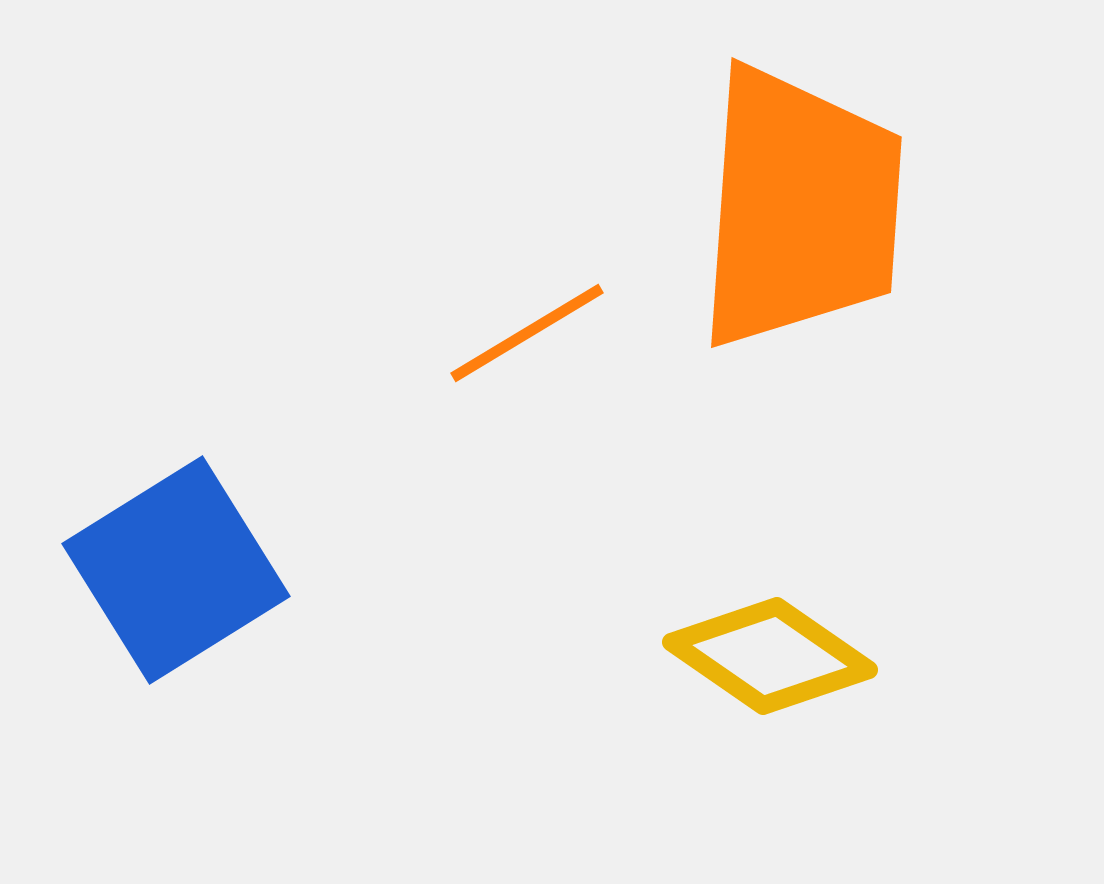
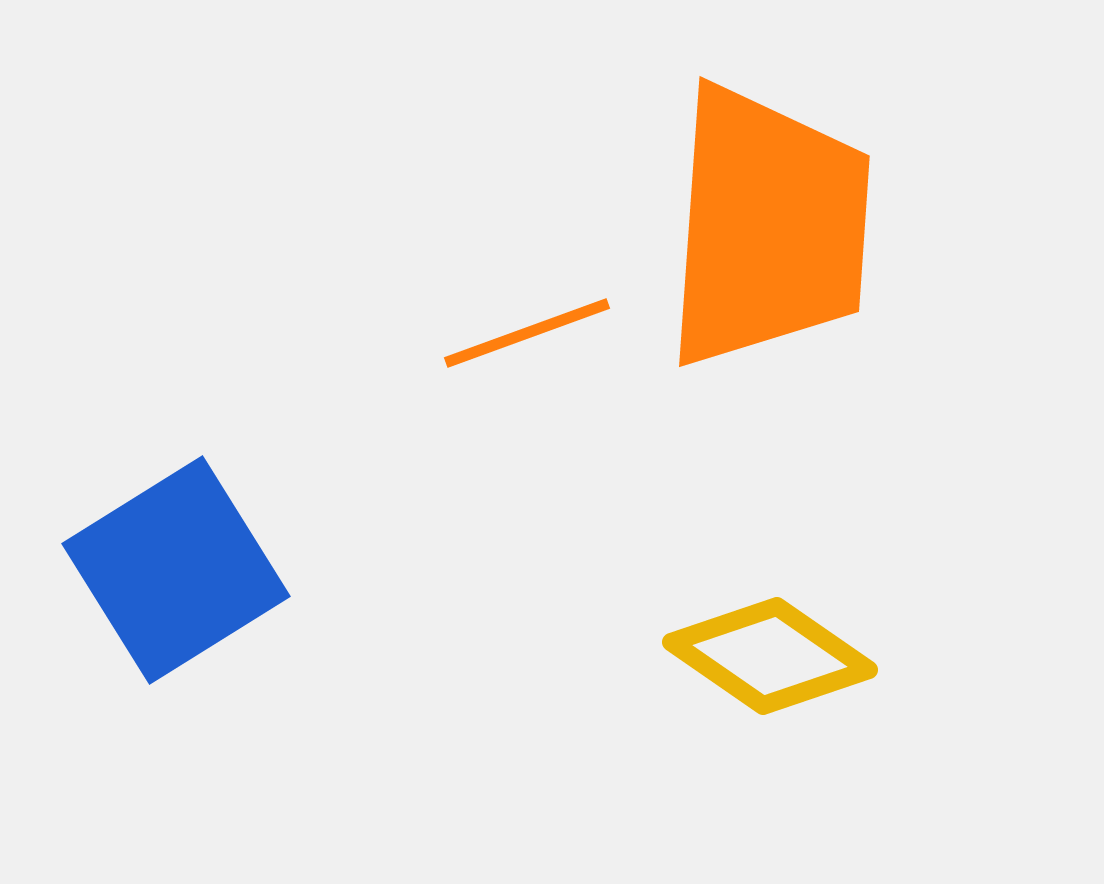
orange trapezoid: moved 32 px left, 19 px down
orange line: rotated 11 degrees clockwise
